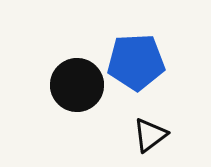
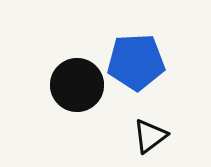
black triangle: moved 1 px down
